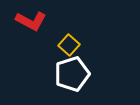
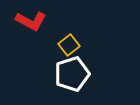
yellow square: rotated 10 degrees clockwise
